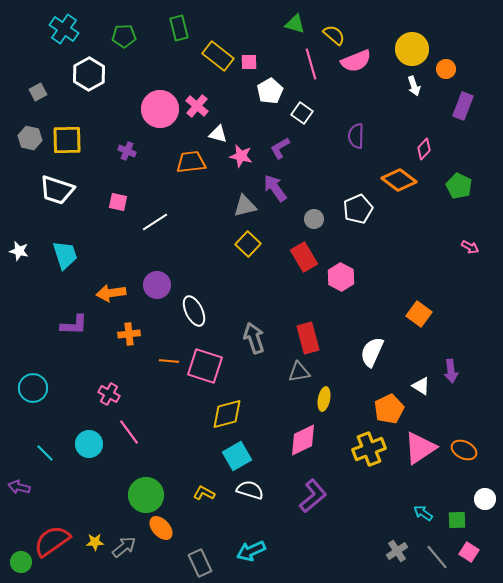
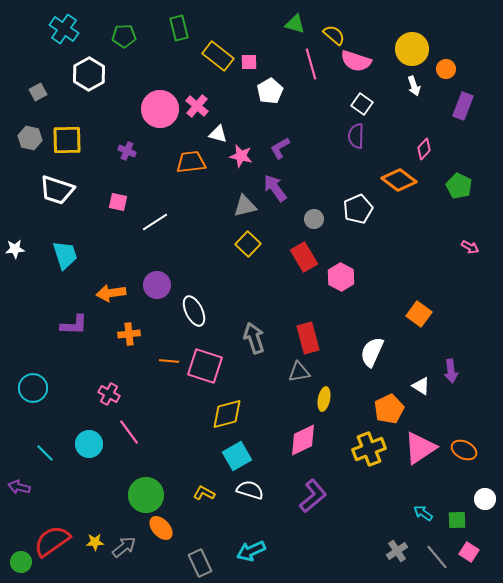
pink semicircle at (356, 61): rotated 40 degrees clockwise
white square at (302, 113): moved 60 px right, 9 px up
white star at (19, 251): moved 4 px left, 2 px up; rotated 18 degrees counterclockwise
